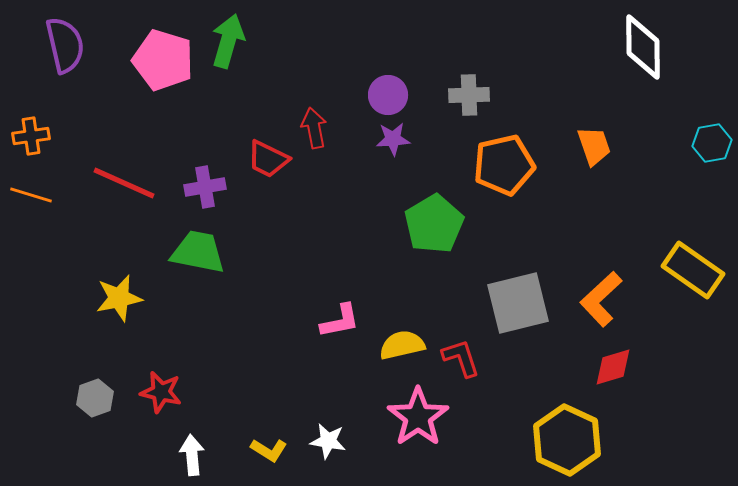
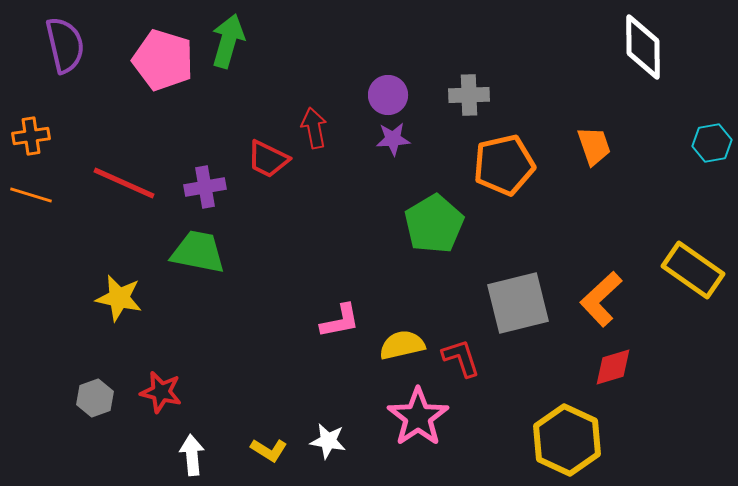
yellow star: rotated 24 degrees clockwise
